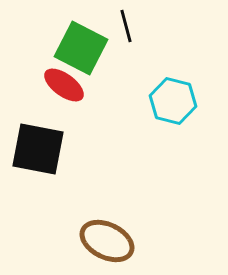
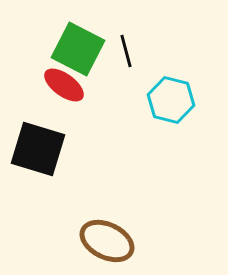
black line: moved 25 px down
green square: moved 3 px left, 1 px down
cyan hexagon: moved 2 px left, 1 px up
black square: rotated 6 degrees clockwise
